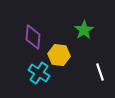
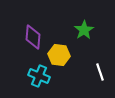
cyan cross: moved 3 px down; rotated 10 degrees counterclockwise
